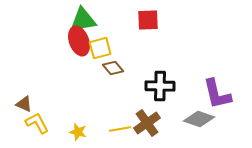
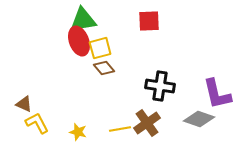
red square: moved 1 px right, 1 px down
brown diamond: moved 9 px left
black cross: rotated 8 degrees clockwise
